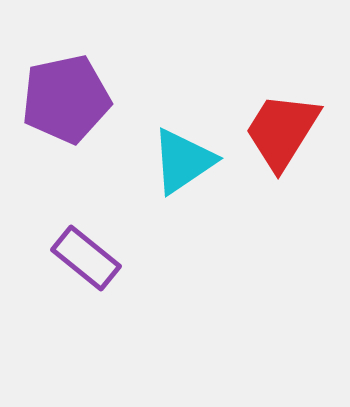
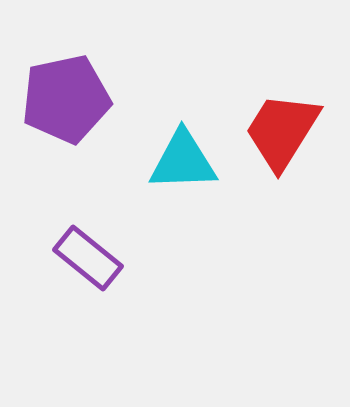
cyan triangle: rotated 32 degrees clockwise
purple rectangle: moved 2 px right
